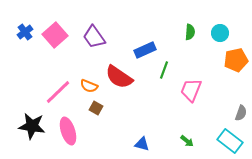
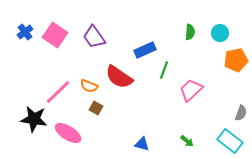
pink square: rotated 15 degrees counterclockwise
pink trapezoid: rotated 25 degrees clockwise
black star: moved 2 px right, 7 px up
pink ellipse: moved 2 px down; rotated 40 degrees counterclockwise
